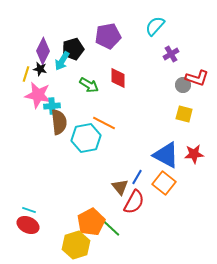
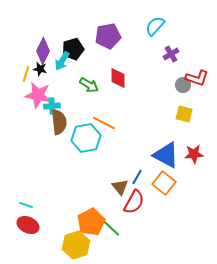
cyan line: moved 3 px left, 5 px up
